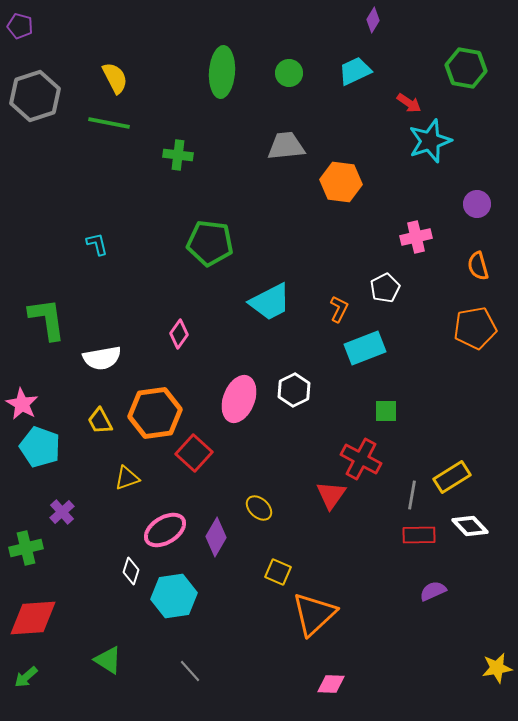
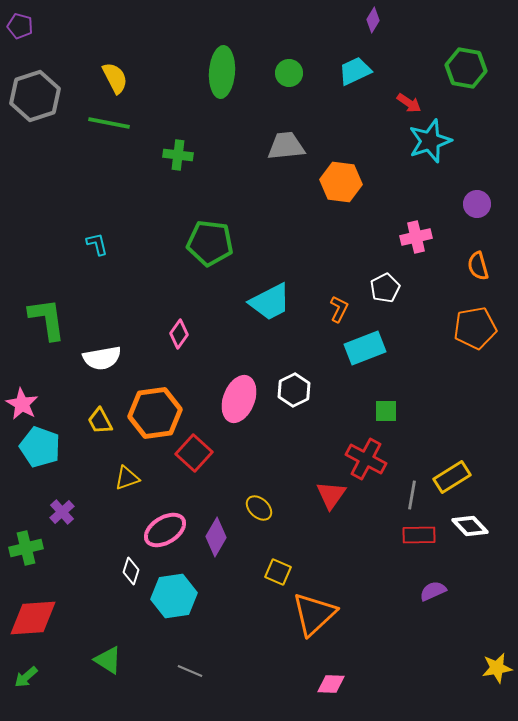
red cross at (361, 459): moved 5 px right
gray line at (190, 671): rotated 25 degrees counterclockwise
